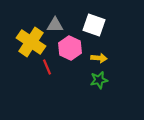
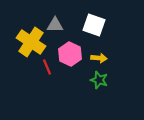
pink hexagon: moved 6 px down
green star: rotated 30 degrees clockwise
